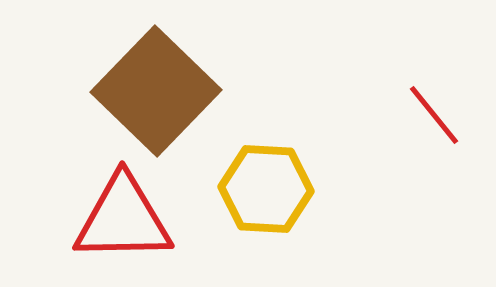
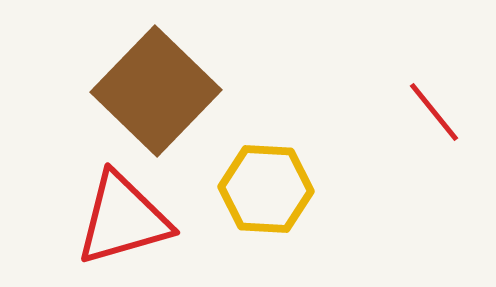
red line: moved 3 px up
red triangle: rotated 15 degrees counterclockwise
